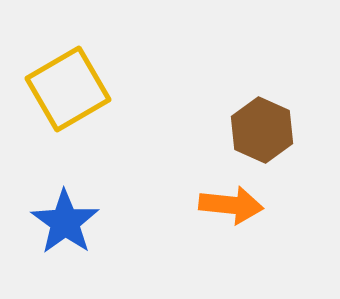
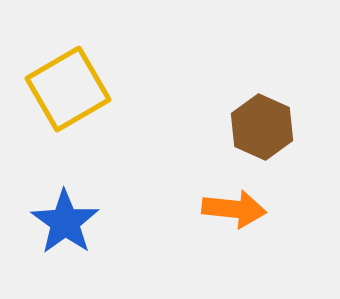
brown hexagon: moved 3 px up
orange arrow: moved 3 px right, 4 px down
